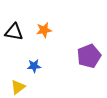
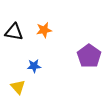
purple pentagon: rotated 15 degrees counterclockwise
yellow triangle: rotated 35 degrees counterclockwise
